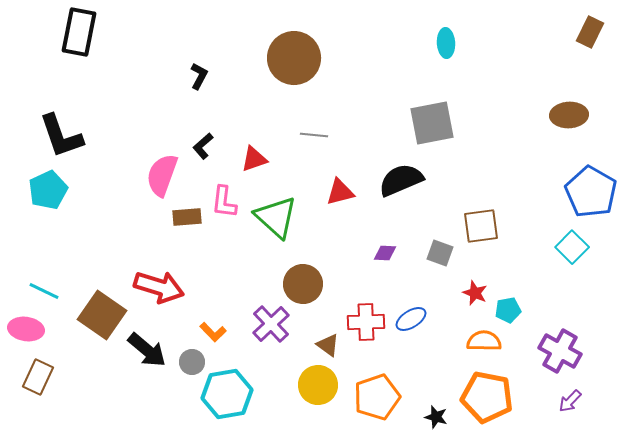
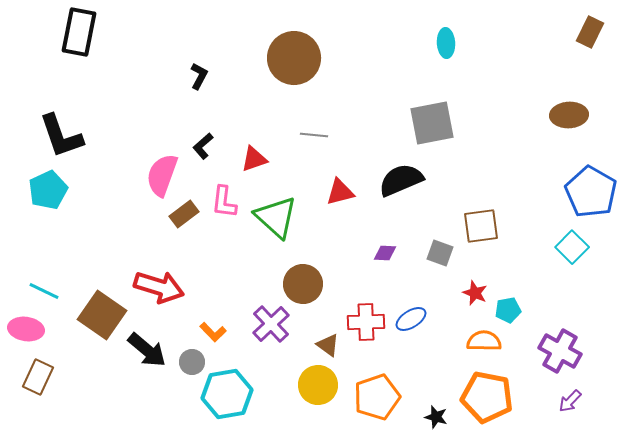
brown rectangle at (187, 217): moved 3 px left, 3 px up; rotated 32 degrees counterclockwise
